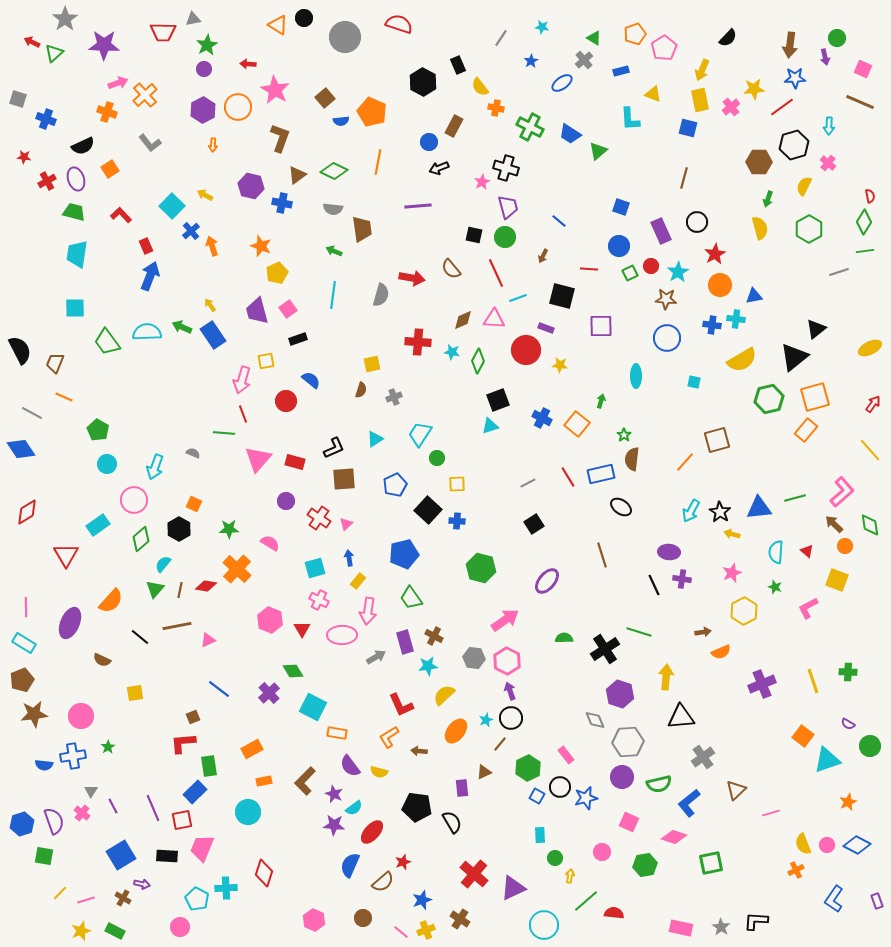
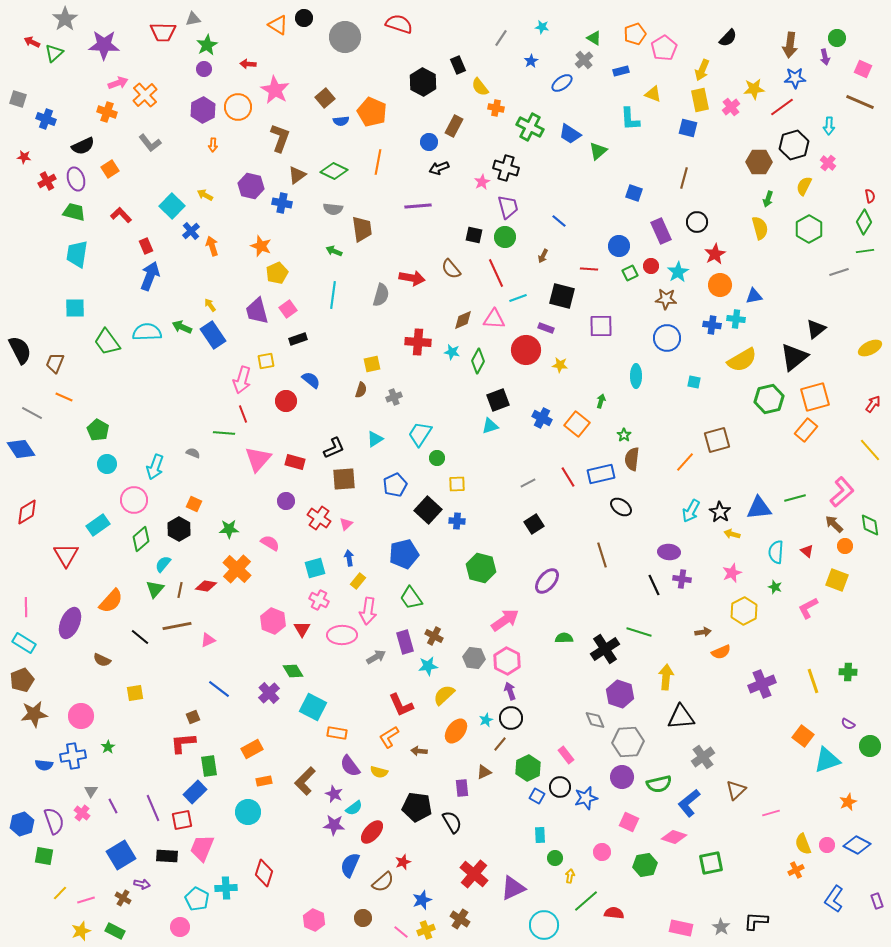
blue square at (621, 207): moved 13 px right, 14 px up
pink hexagon at (270, 620): moved 3 px right, 1 px down
